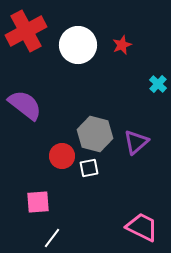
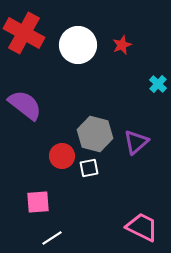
red cross: moved 2 px left, 2 px down; rotated 33 degrees counterclockwise
white line: rotated 20 degrees clockwise
